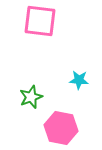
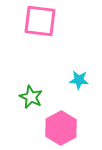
green star: rotated 25 degrees counterclockwise
pink hexagon: rotated 20 degrees clockwise
